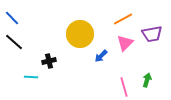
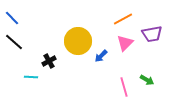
yellow circle: moved 2 px left, 7 px down
black cross: rotated 16 degrees counterclockwise
green arrow: rotated 104 degrees clockwise
